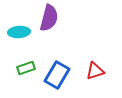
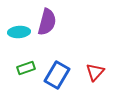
purple semicircle: moved 2 px left, 4 px down
red triangle: moved 1 px down; rotated 30 degrees counterclockwise
